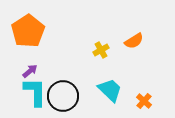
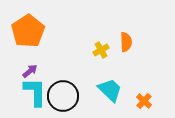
orange semicircle: moved 8 px left, 1 px down; rotated 60 degrees counterclockwise
